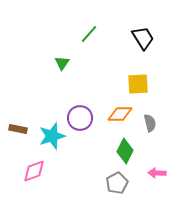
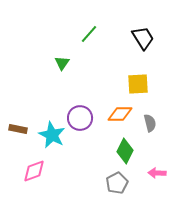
cyan star: moved 1 px up; rotated 28 degrees counterclockwise
